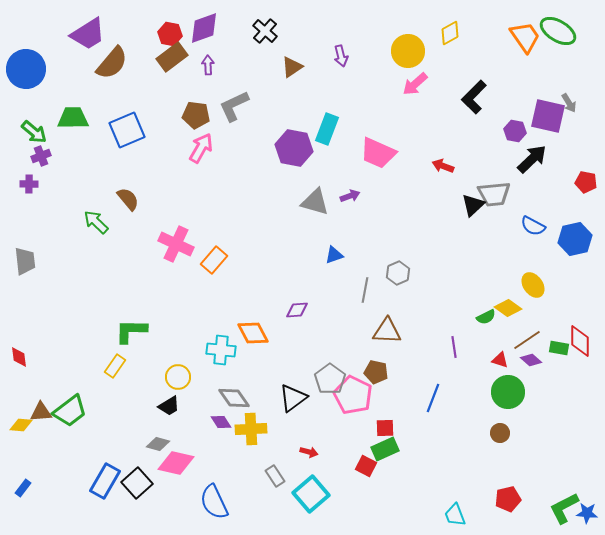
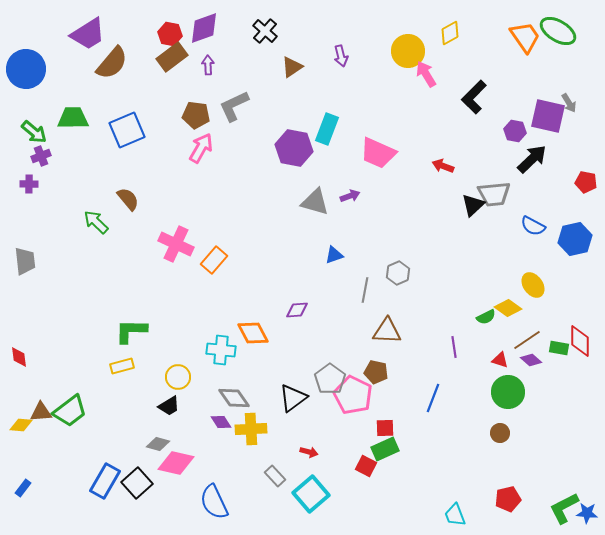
pink arrow at (415, 84): moved 11 px right, 10 px up; rotated 100 degrees clockwise
yellow rectangle at (115, 366): moved 7 px right; rotated 40 degrees clockwise
gray rectangle at (275, 476): rotated 10 degrees counterclockwise
